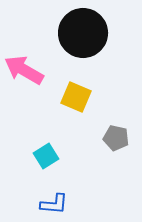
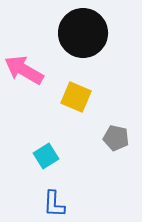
blue L-shape: rotated 88 degrees clockwise
